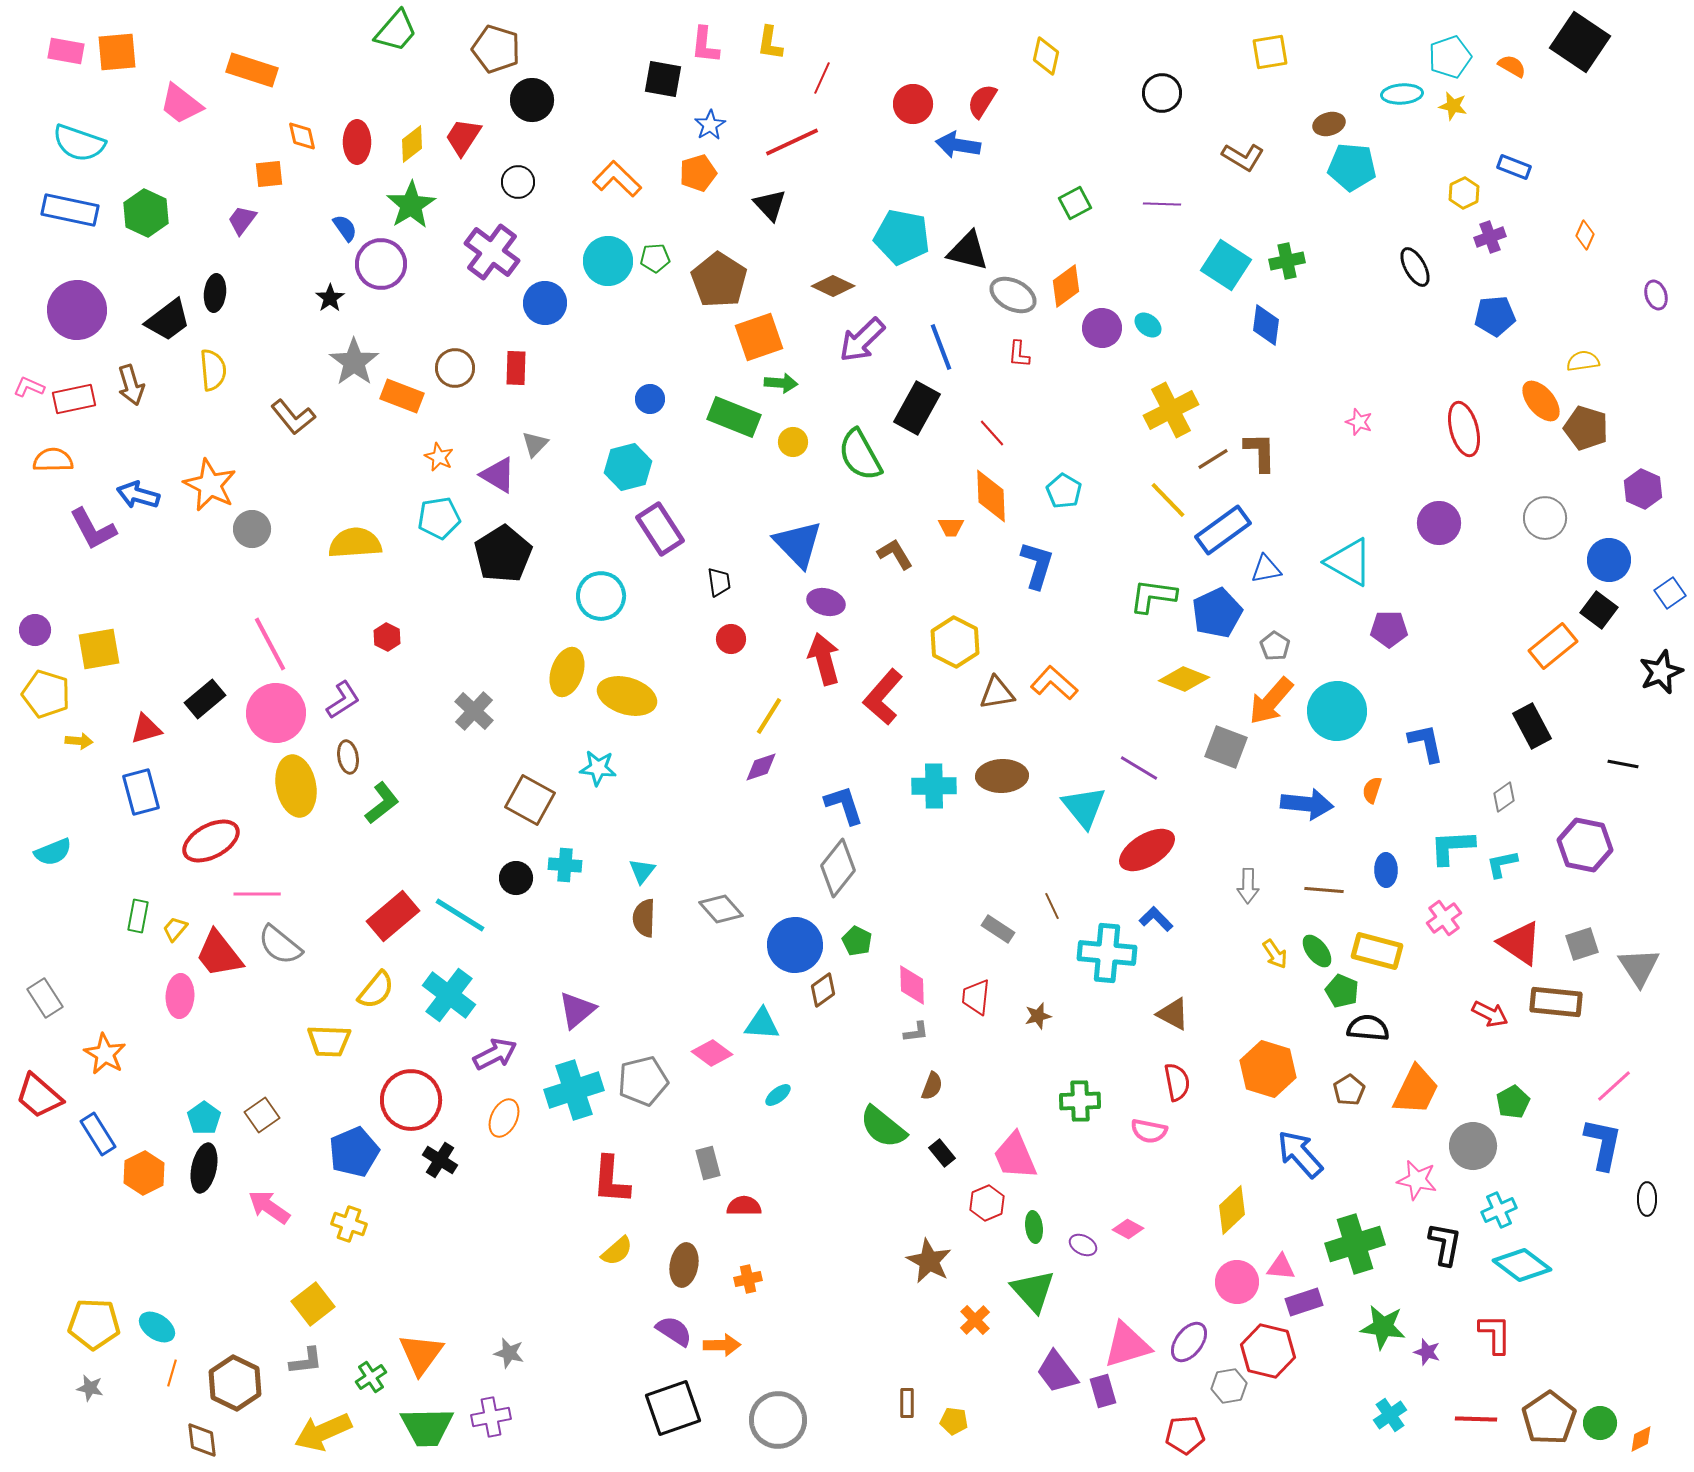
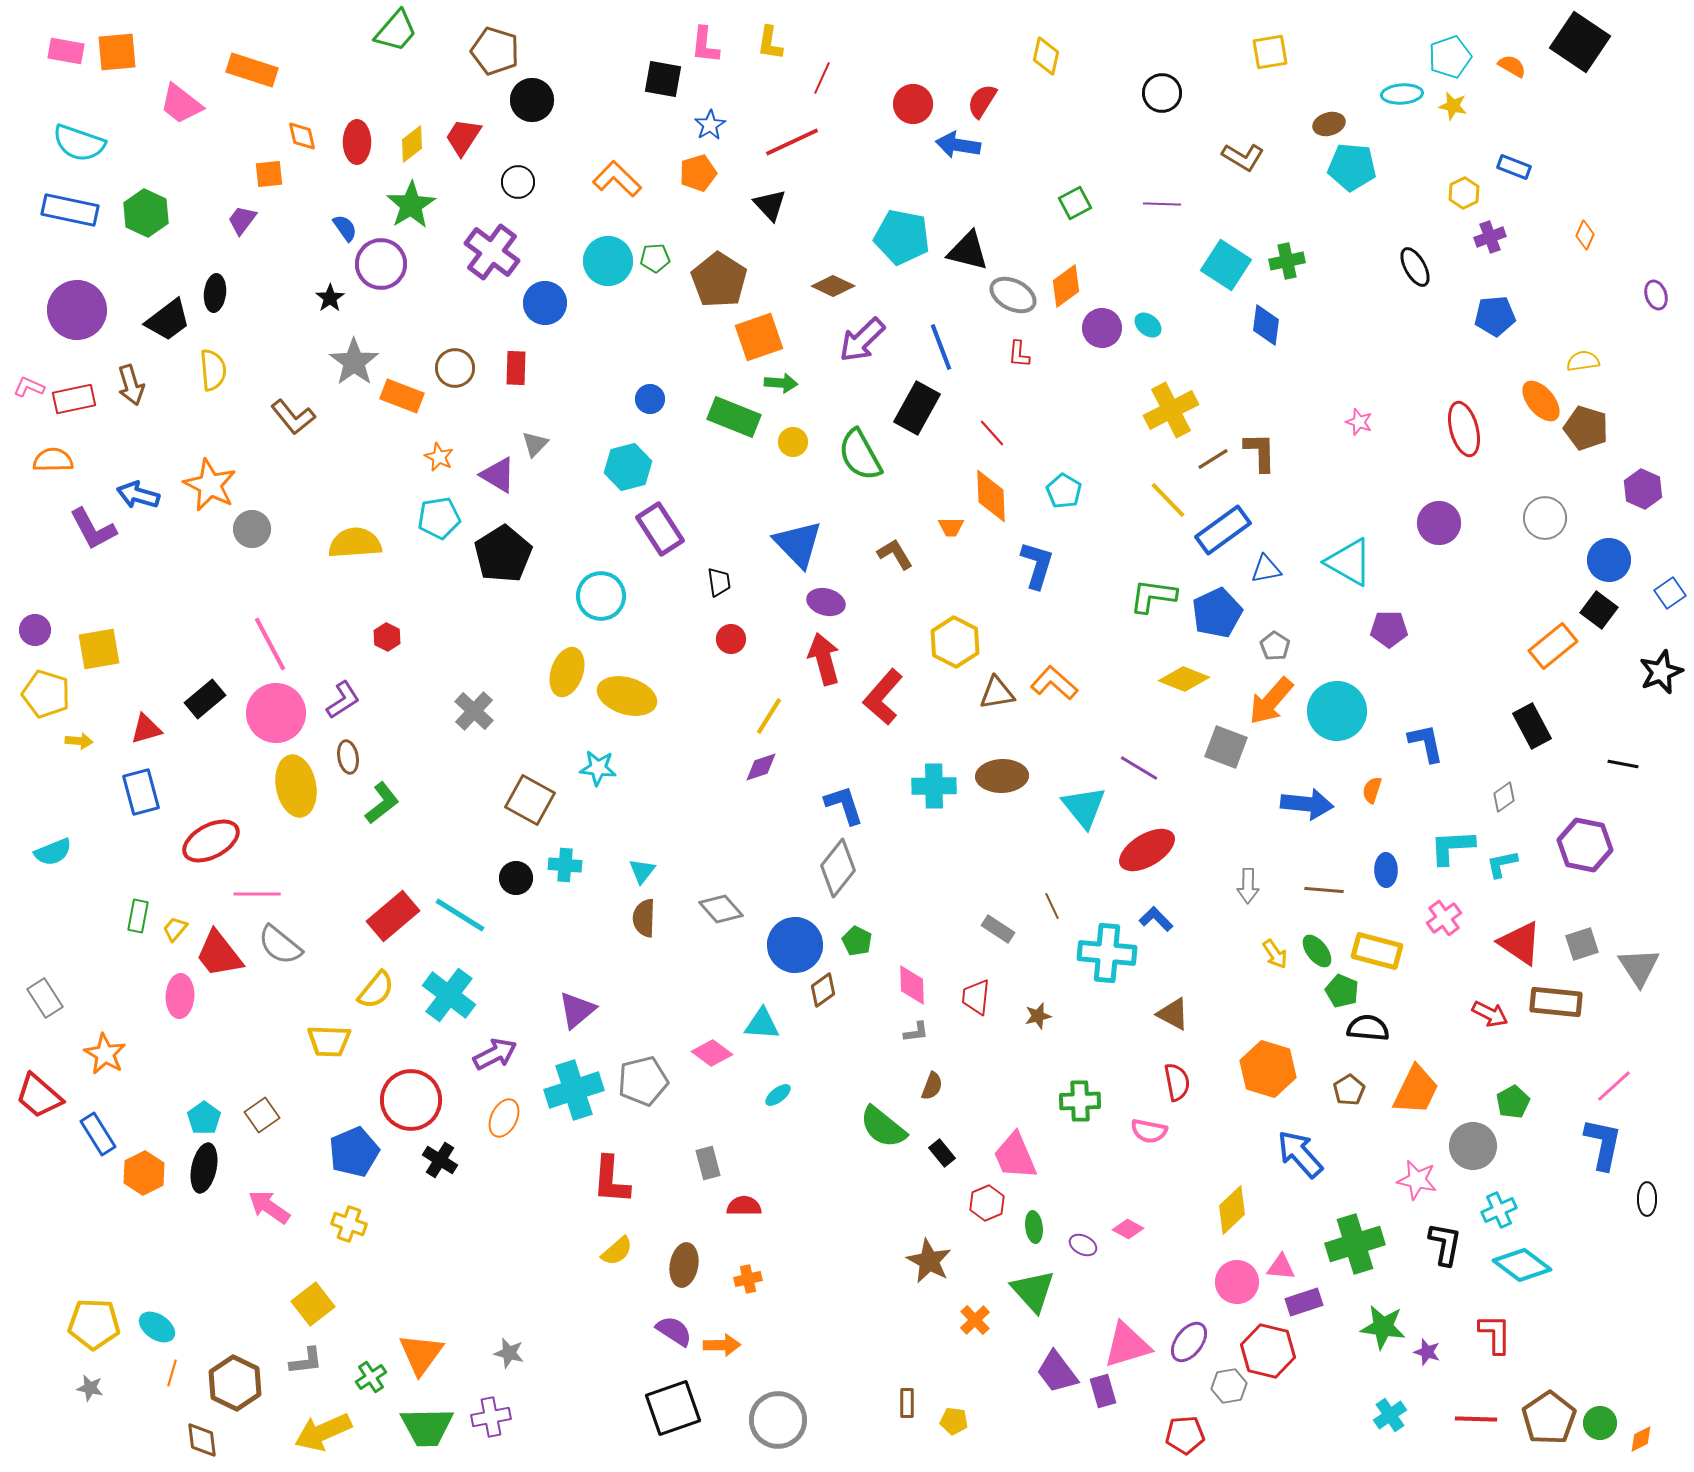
brown pentagon at (496, 49): moved 1 px left, 2 px down
